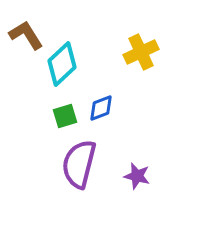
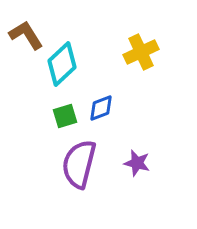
purple star: moved 13 px up
